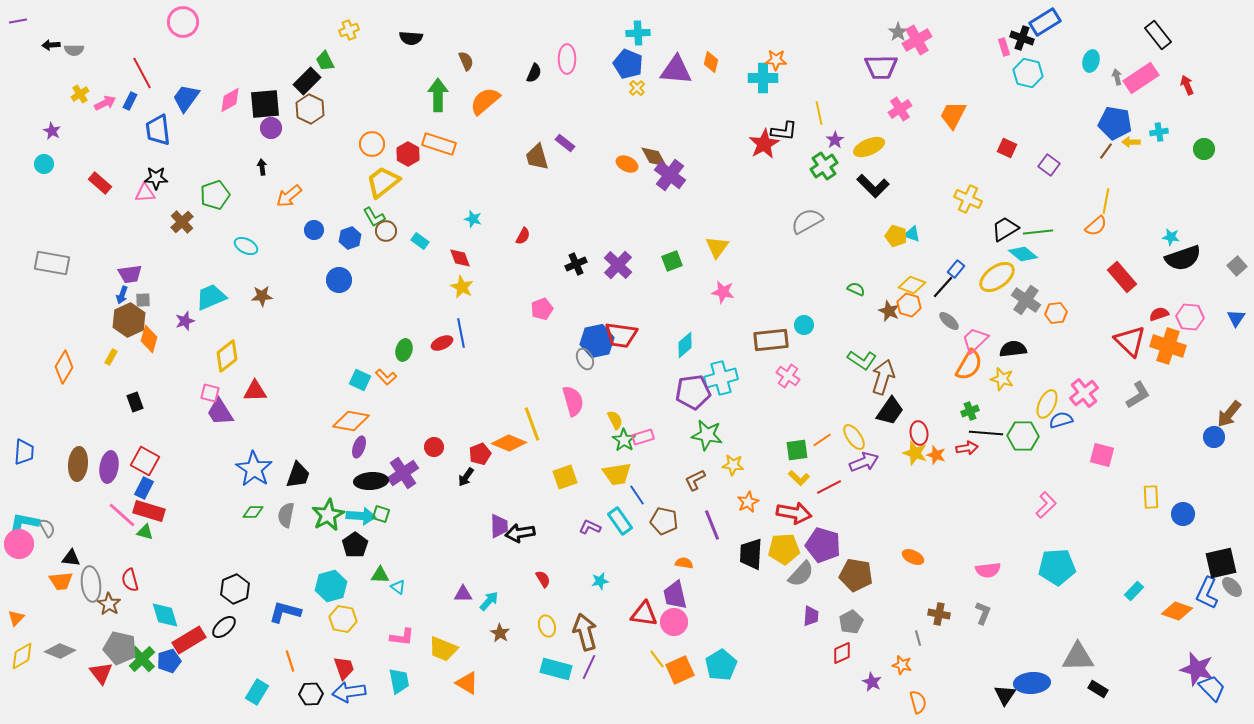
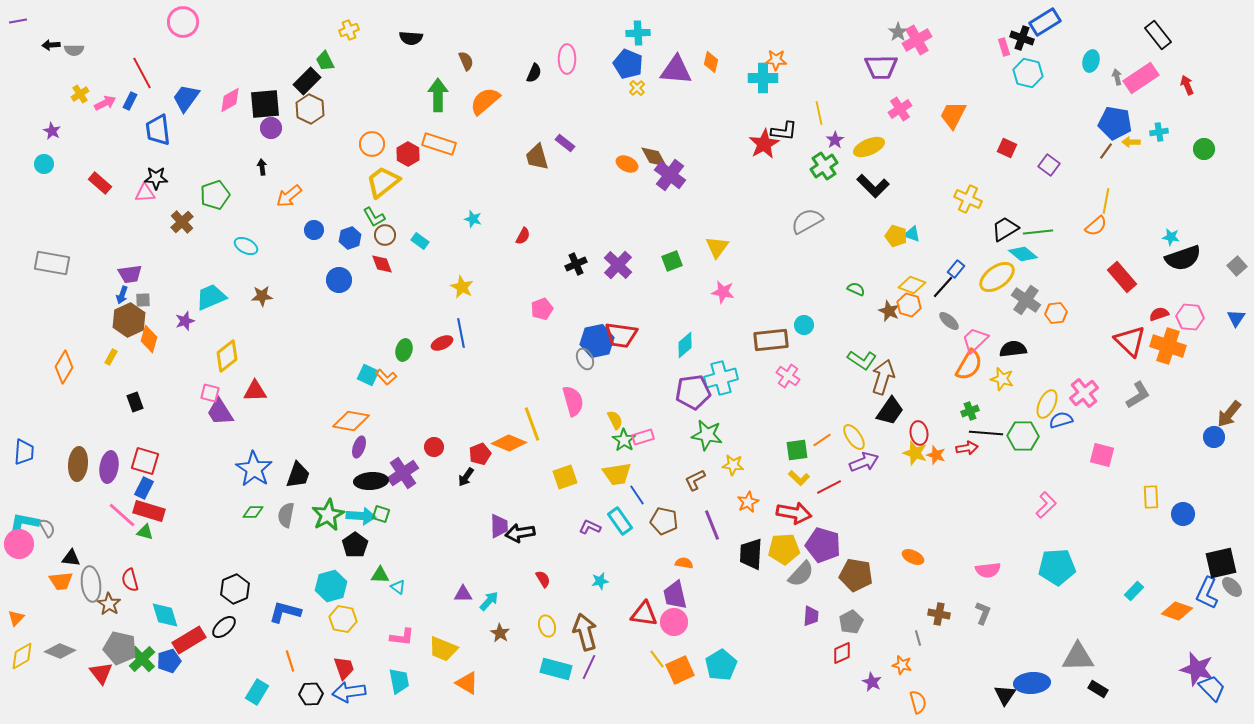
brown circle at (386, 231): moved 1 px left, 4 px down
red diamond at (460, 258): moved 78 px left, 6 px down
cyan square at (360, 380): moved 8 px right, 5 px up
red square at (145, 461): rotated 12 degrees counterclockwise
